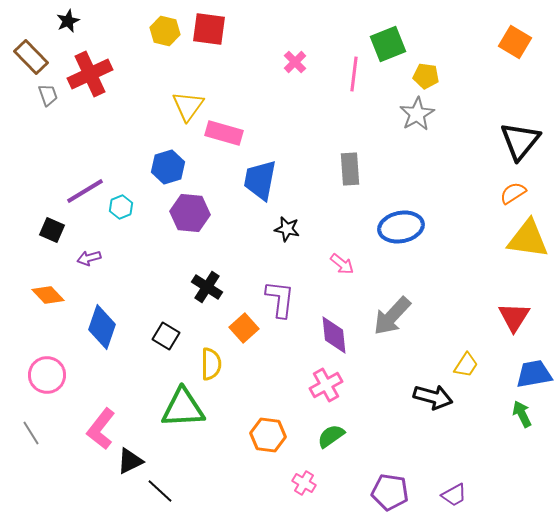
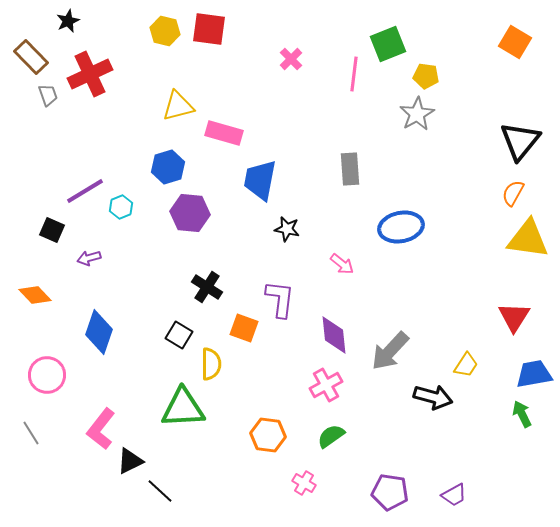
pink cross at (295, 62): moved 4 px left, 3 px up
yellow triangle at (188, 106): moved 10 px left; rotated 40 degrees clockwise
orange semicircle at (513, 193): rotated 28 degrees counterclockwise
orange diamond at (48, 295): moved 13 px left
gray arrow at (392, 316): moved 2 px left, 35 px down
blue diamond at (102, 327): moved 3 px left, 5 px down
orange square at (244, 328): rotated 28 degrees counterclockwise
black square at (166, 336): moved 13 px right, 1 px up
